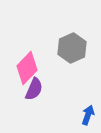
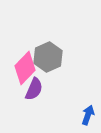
gray hexagon: moved 24 px left, 9 px down
pink diamond: moved 2 px left
